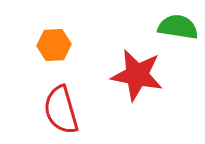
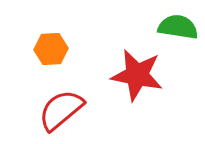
orange hexagon: moved 3 px left, 4 px down
red semicircle: rotated 66 degrees clockwise
